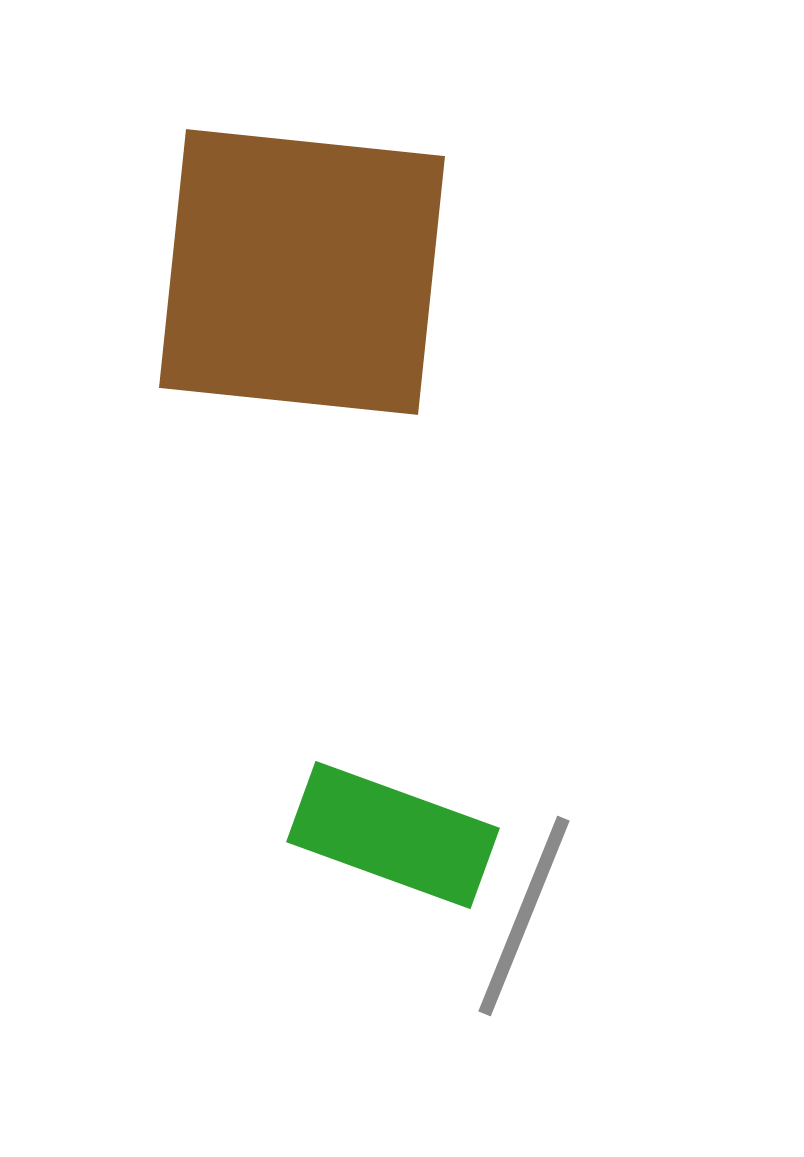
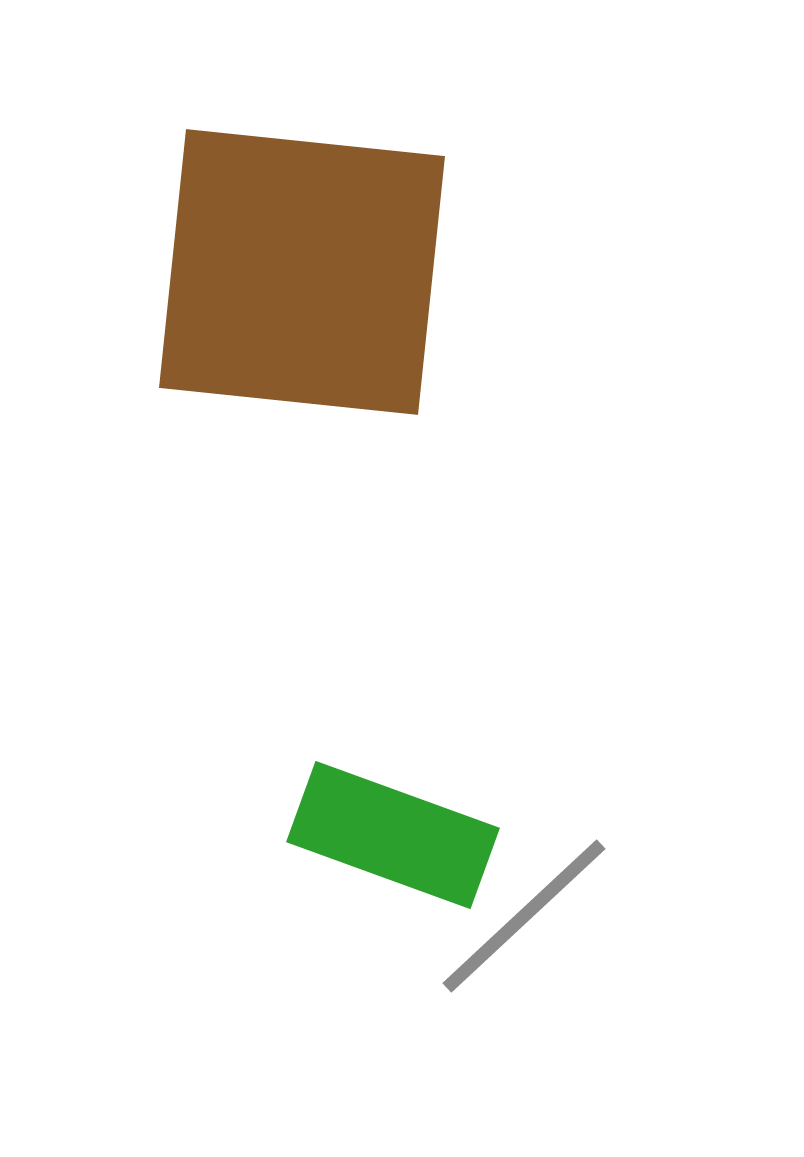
gray line: rotated 25 degrees clockwise
